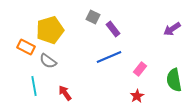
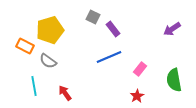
orange rectangle: moved 1 px left, 1 px up
